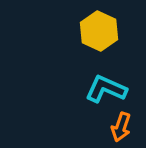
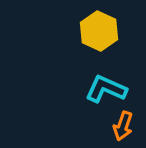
orange arrow: moved 2 px right, 1 px up
